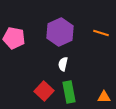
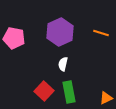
orange triangle: moved 2 px right, 1 px down; rotated 24 degrees counterclockwise
